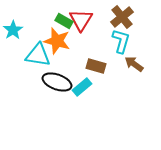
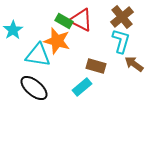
red triangle: rotated 35 degrees counterclockwise
black ellipse: moved 23 px left, 6 px down; rotated 20 degrees clockwise
